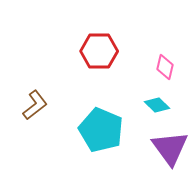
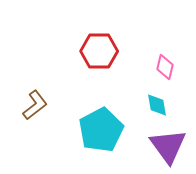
cyan diamond: rotated 35 degrees clockwise
cyan pentagon: rotated 21 degrees clockwise
purple triangle: moved 2 px left, 2 px up
